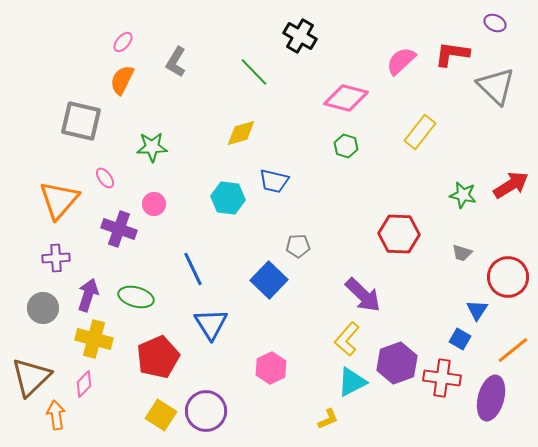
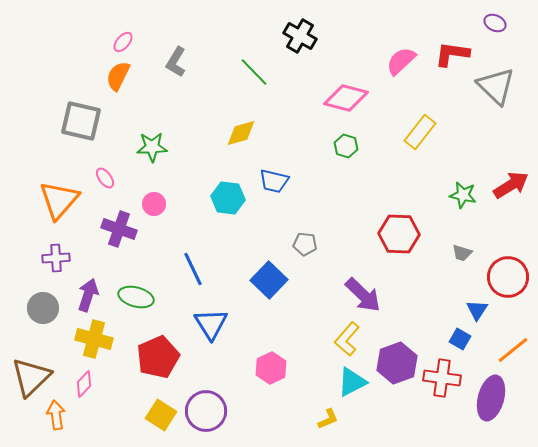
orange semicircle at (122, 80): moved 4 px left, 4 px up
gray pentagon at (298, 246): moved 7 px right, 2 px up; rotated 10 degrees clockwise
